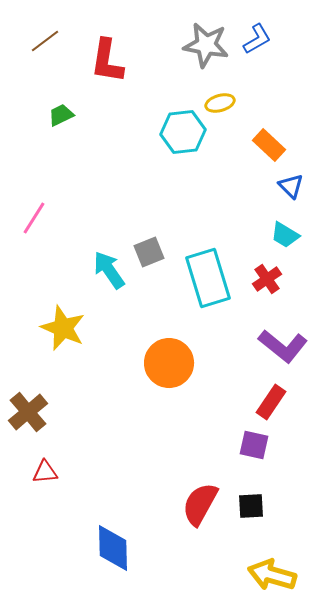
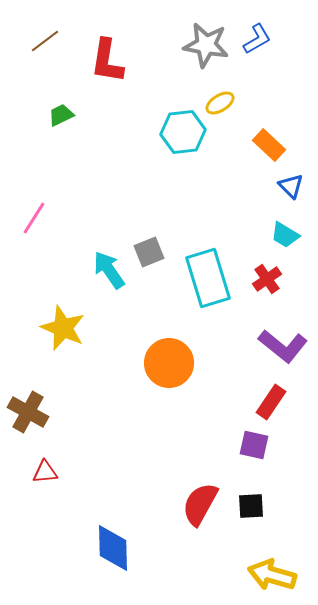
yellow ellipse: rotated 16 degrees counterclockwise
brown cross: rotated 21 degrees counterclockwise
